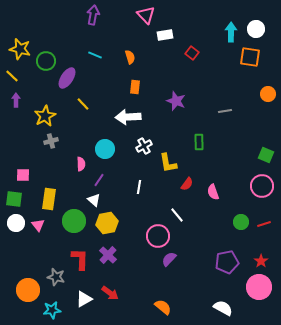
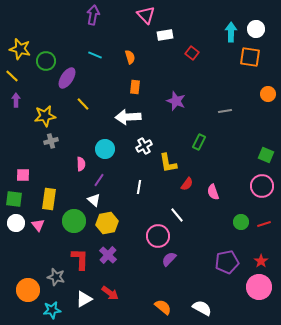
yellow star at (45, 116): rotated 20 degrees clockwise
green rectangle at (199, 142): rotated 28 degrees clockwise
white semicircle at (223, 308): moved 21 px left
